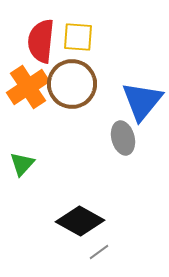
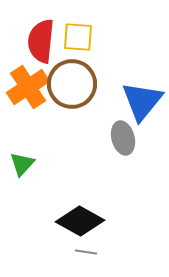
gray line: moved 13 px left; rotated 45 degrees clockwise
